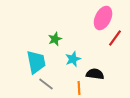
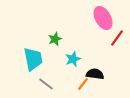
pink ellipse: rotated 55 degrees counterclockwise
red line: moved 2 px right
cyan trapezoid: moved 3 px left, 3 px up
orange line: moved 4 px right, 4 px up; rotated 40 degrees clockwise
